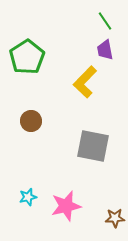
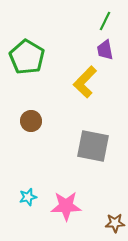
green line: rotated 60 degrees clockwise
green pentagon: rotated 8 degrees counterclockwise
pink star: rotated 12 degrees clockwise
brown star: moved 5 px down
